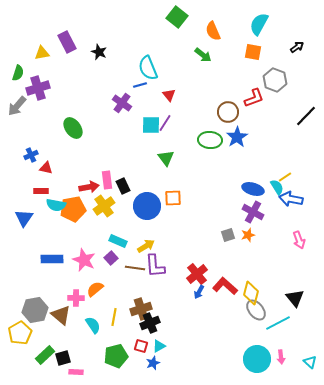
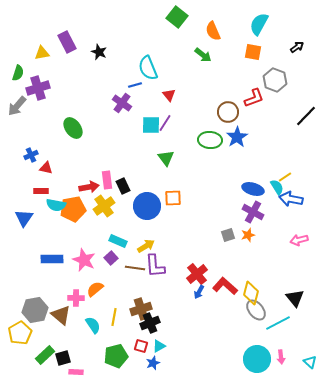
blue line at (140, 85): moved 5 px left
pink arrow at (299, 240): rotated 96 degrees clockwise
